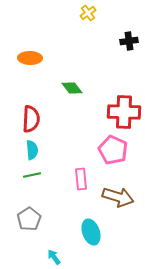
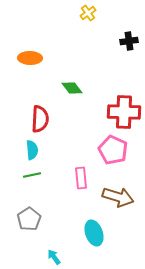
red semicircle: moved 9 px right
pink rectangle: moved 1 px up
cyan ellipse: moved 3 px right, 1 px down
